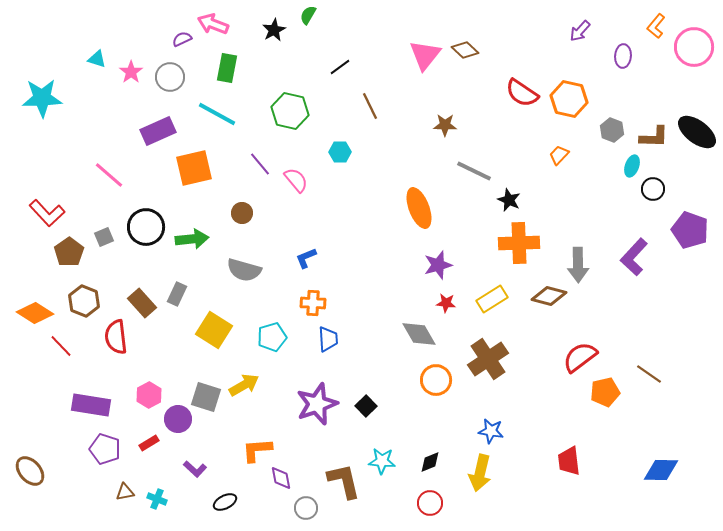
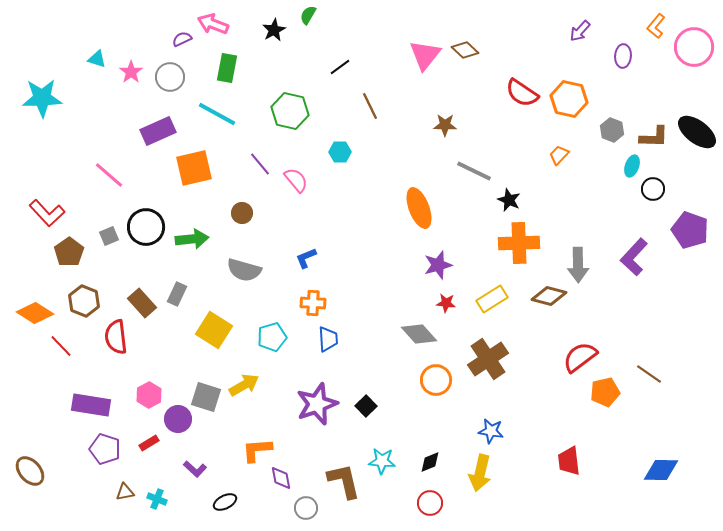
gray square at (104, 237): moved 5 px right, 1 px up
gray diamond at (419, 334): rotated 12 degrees counterclockwise
